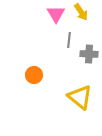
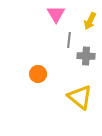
yellow arrow: moved 9 px right, 9 px down; rotated 60 degrees clockwise
gray cross: moved 3 px left, 2 px down
orange circle: moved 4 px right, 1 px up
